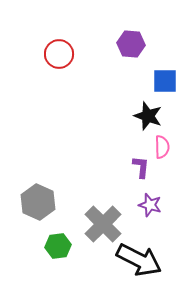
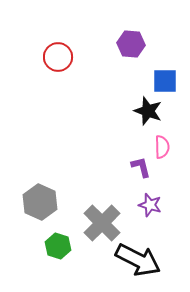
red circle: moved 1 px left, 3 px down
black star: moved 5 px up
purple L-shape: rotated 20 degrees counterclockwise
gray hexagon: moved 2 px right
gray cross: moved 1 px left, 1 px up
green hexagon: rotated 25 degrees clockwise
black arrow: moved 1 px left
